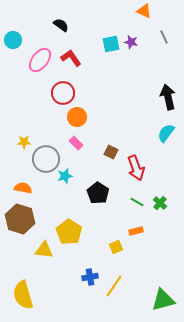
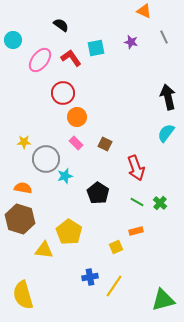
cyan square: moved 15 px left, 4 px down
brown square: moved 6 px left, 8 px up
